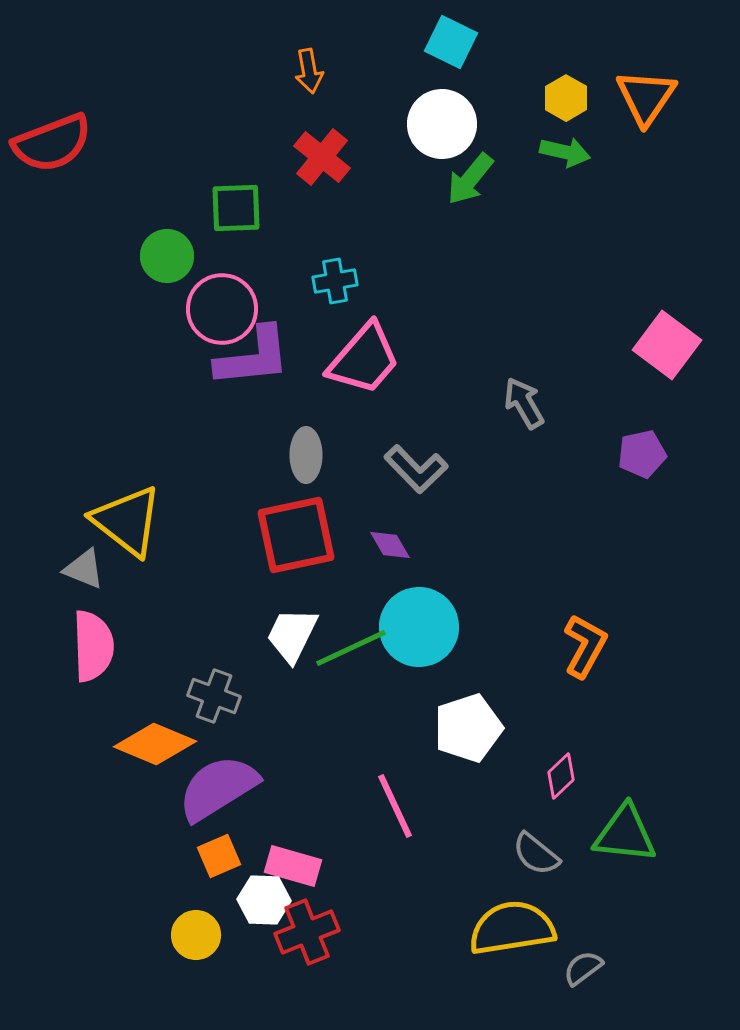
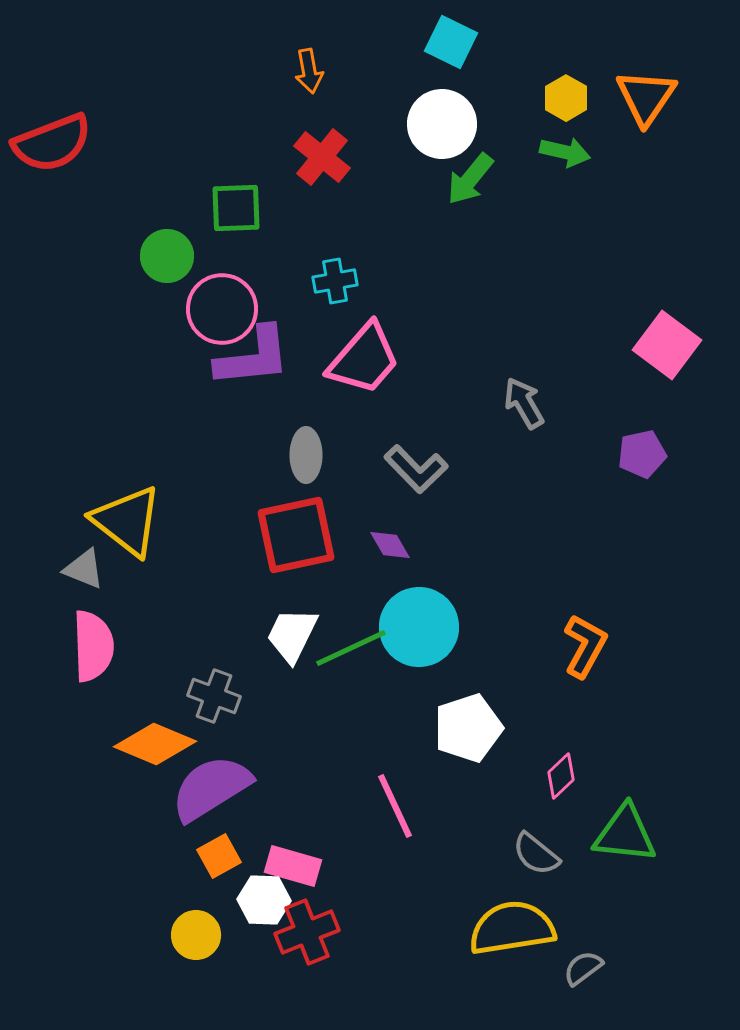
purple semicircle at (218, 788): moved 7 px left
orange square at (219, 856): rotated 6 degrees counterclockwise
